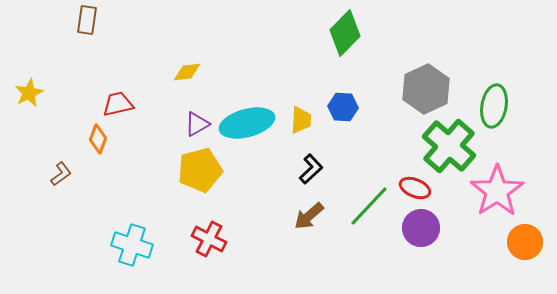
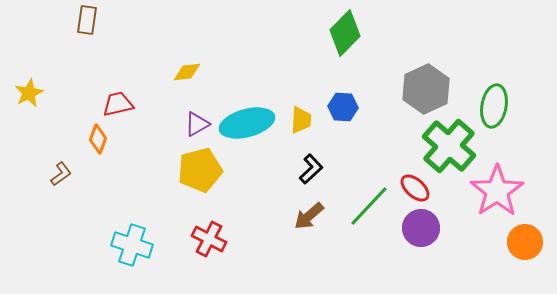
red ellipse: rotated 20 degrees clockwise
